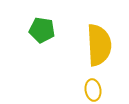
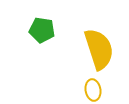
yellow semicircle: moved 4 px down; rotated 15 degrees counterclockwise
